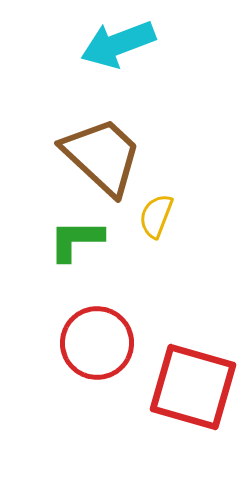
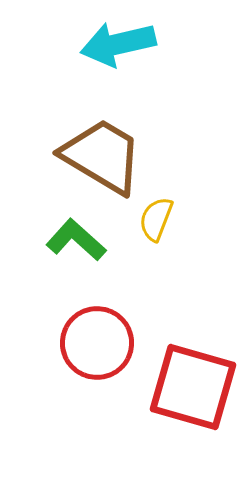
cyan arrow: rotated 8 degrees clockwise
brown trapezoid: rotated 12 degrees counterclockwise
yellow semicircle: moved 3 px down
green L-shape: rotated 42 degrees clockwise
